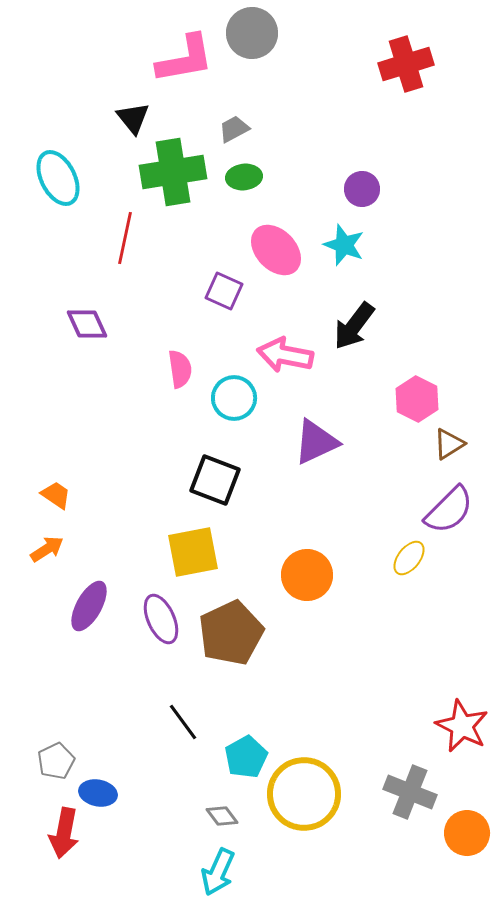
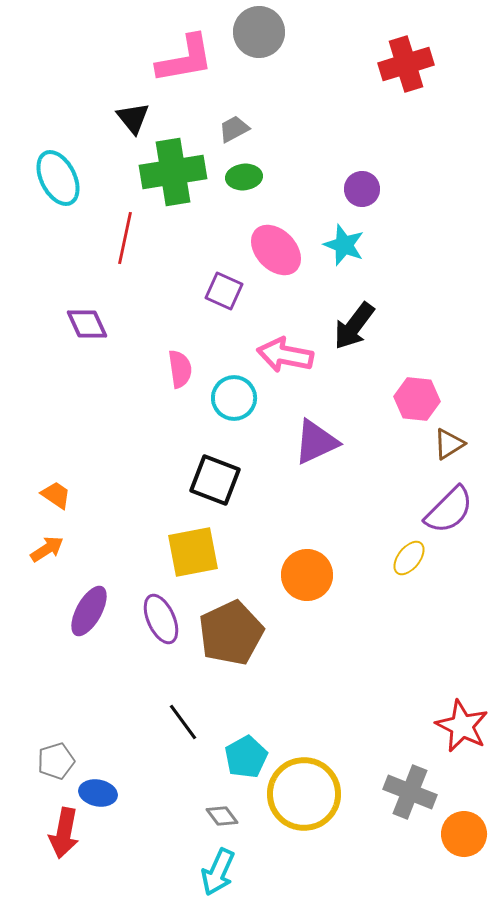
gray circle at (252, 33): moved 7 px right, 1 px up
pink hexagon at (417, 399): rotated 21 degrees counterclockwise
purple ellipse at (89, 606): moved 5 px down
gray pentagon at (56, 761): rotated 9 degrees clockwise
orange circle at (467, 833): moved 3 px left, 1 px down
